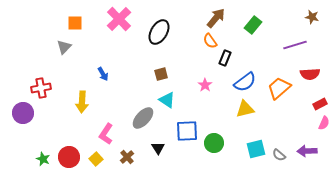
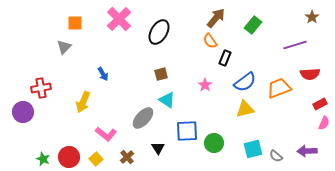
brown star: rotated 24 degrees clockwise
orange trapezoid: rotated 20 degrees clockwise
yellow arrow: moved 1 px right; rotated 20 degrees clockwise
purple circle: moved 1 px up
pink L-shape: rotated 85 degrees counterclockwise
cyan square: moved 3 px left
gray semicircle: moved 3 px left, 1 px down
